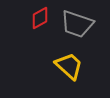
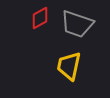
yellow trapezoid: rotated 120 degrees counterclockwise
